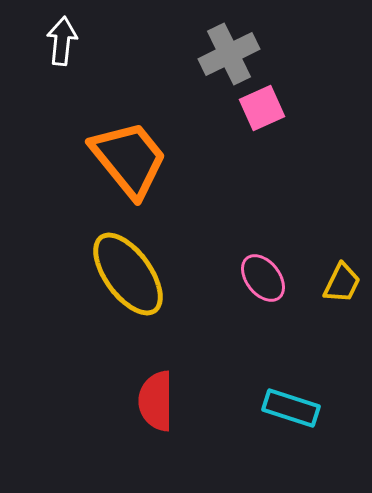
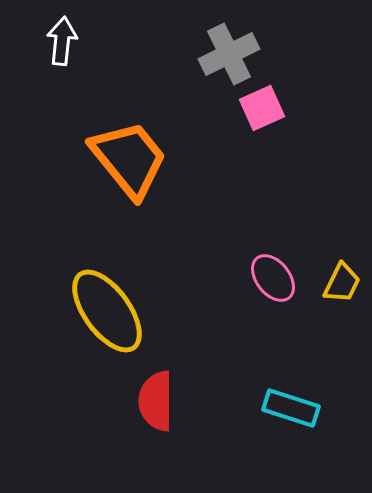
yellow ellipse: moved 21 px left, 37 px down
pink ellipse: moved 10 px right
